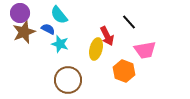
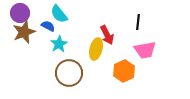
cyan semicircle: moved 1 px up
black line: moved 9 px right; rotated 49 degrees clockwise
blue semicircle: moved 3 px up
red arrow: moved 1 px up
cyan star: moved 1 px left; rotated 24 degrees clockwise
orange hexagon: rotated 15 degrees clockwise
brown circle: moved 1 px right, 7 px up
